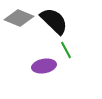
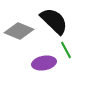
gray diamond: moved 13 px down
purple ellipse: moved 3 px up
